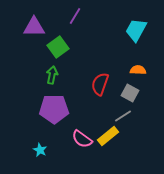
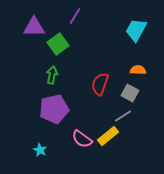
green square: moved 3 px up
purple pentagon: rotated 12 degrees counterclockwise
